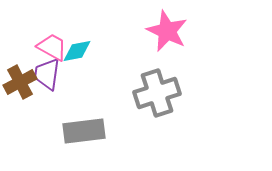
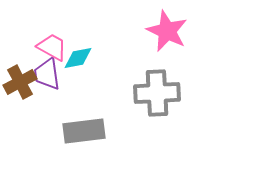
cyan diamond: moved 1 px right, 7 px down
purple trapezoid: rotated 16 degrees counterclockwise
gray cross: rotated 15 degrees clockwise
